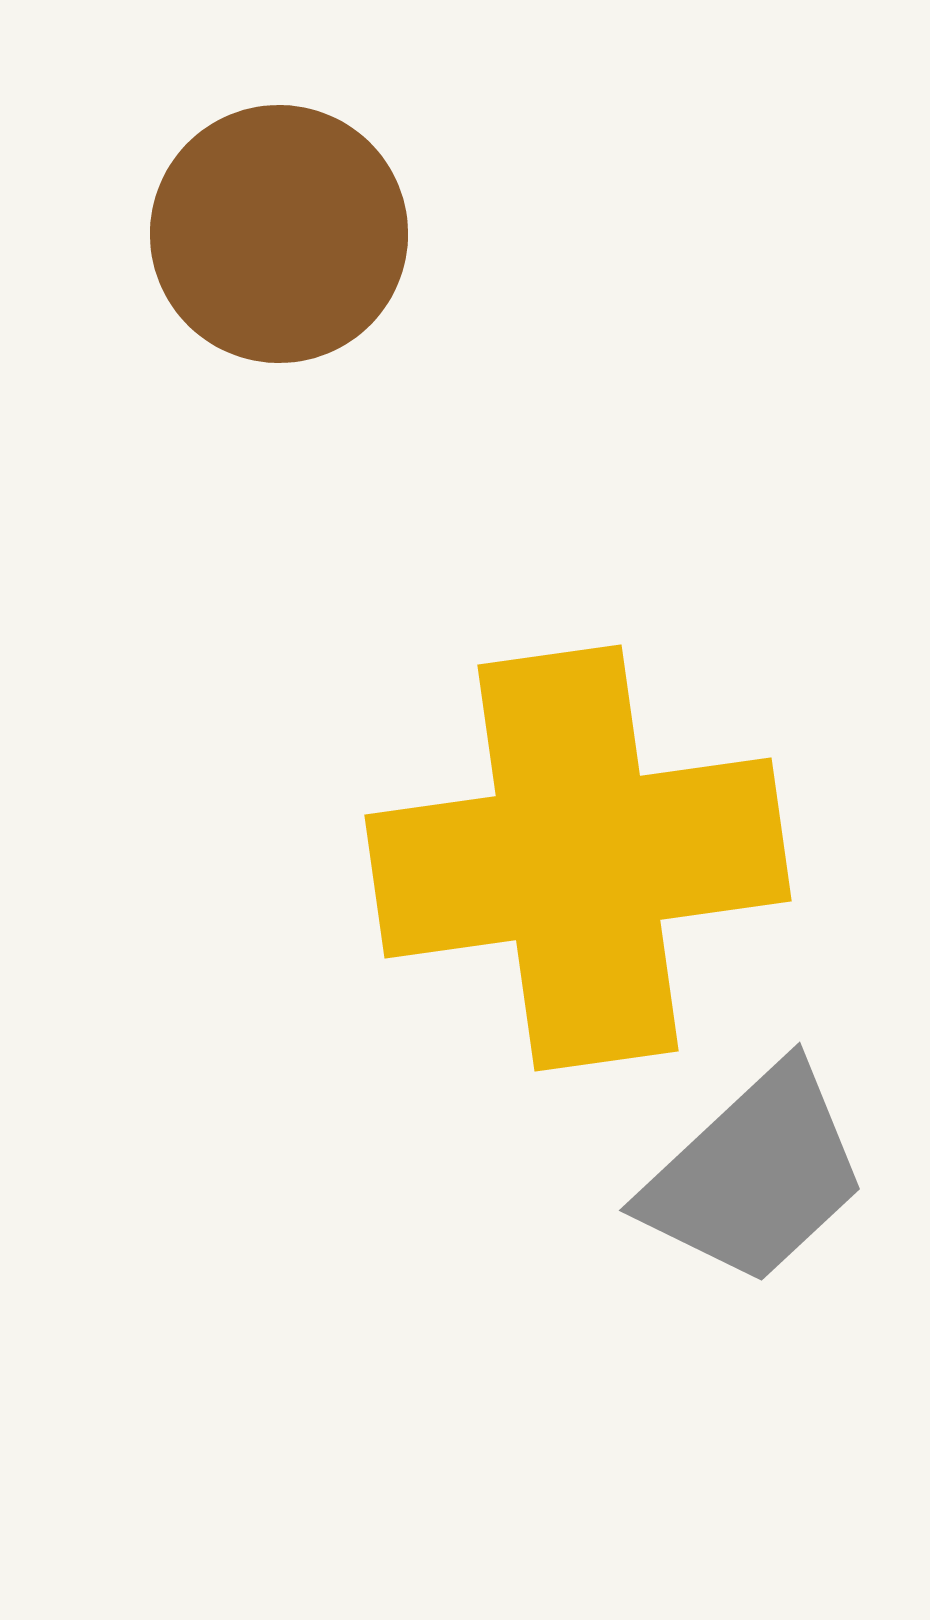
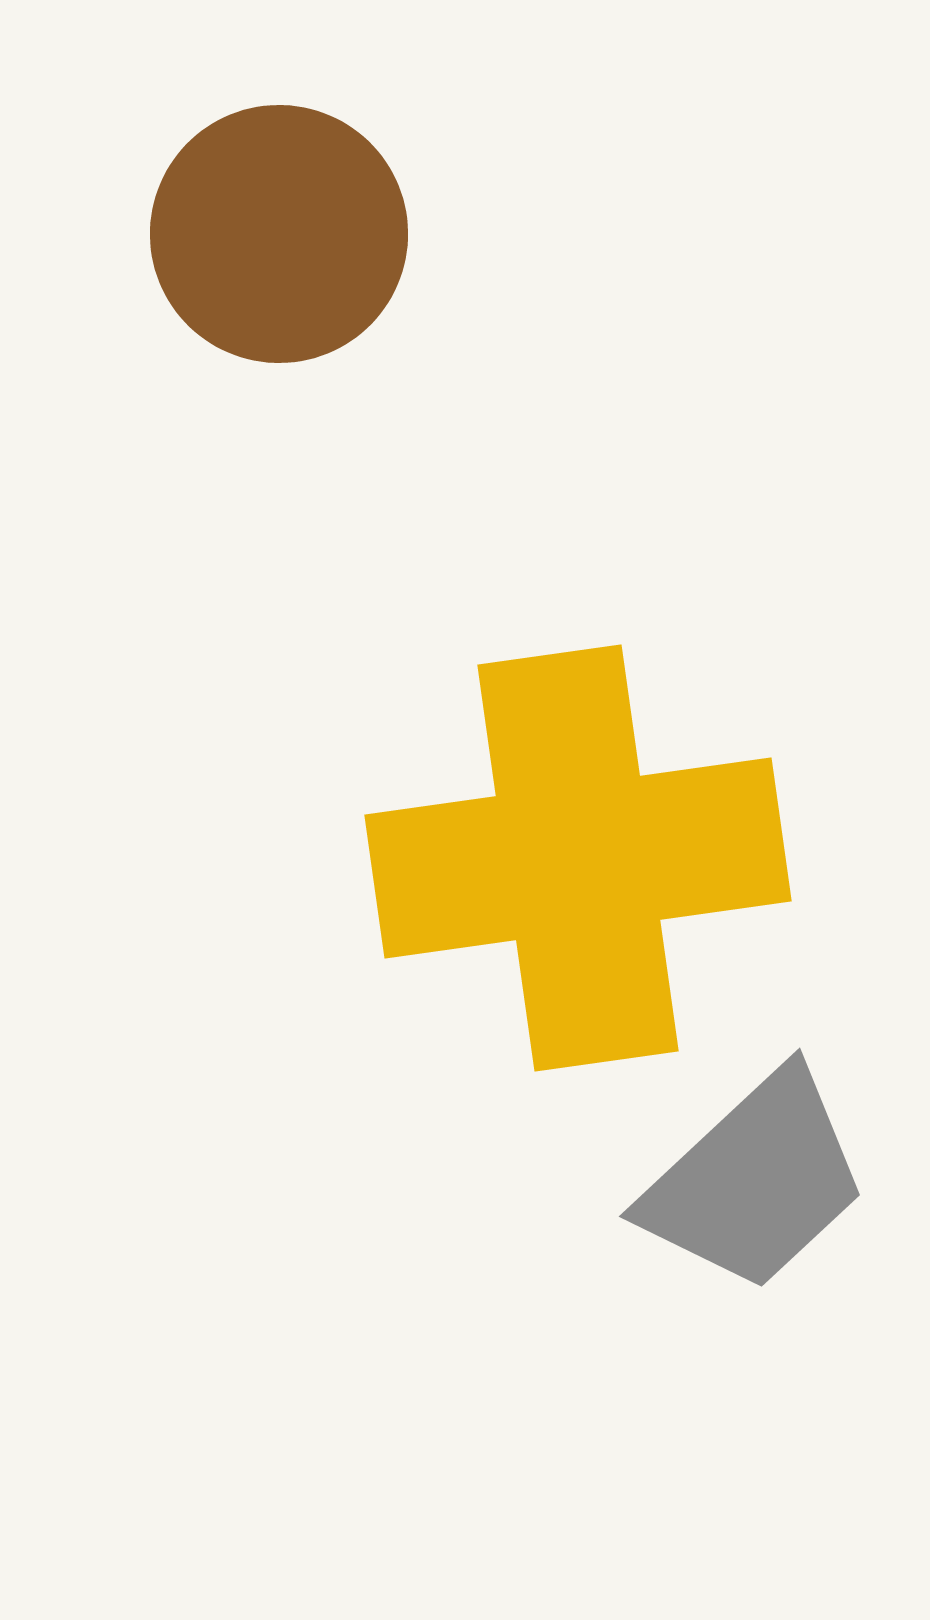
gray trapezoid: moved 6 px down
